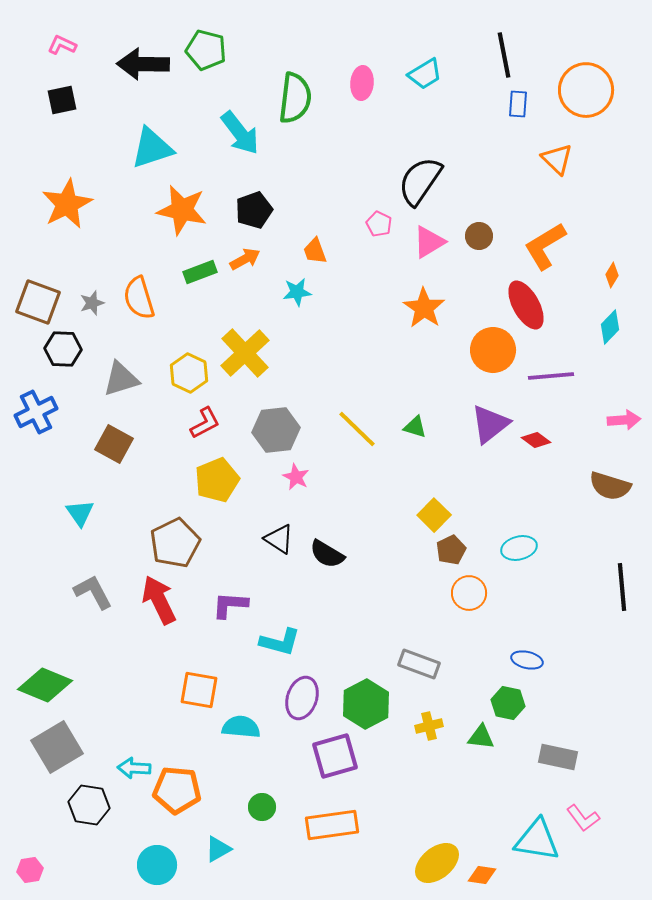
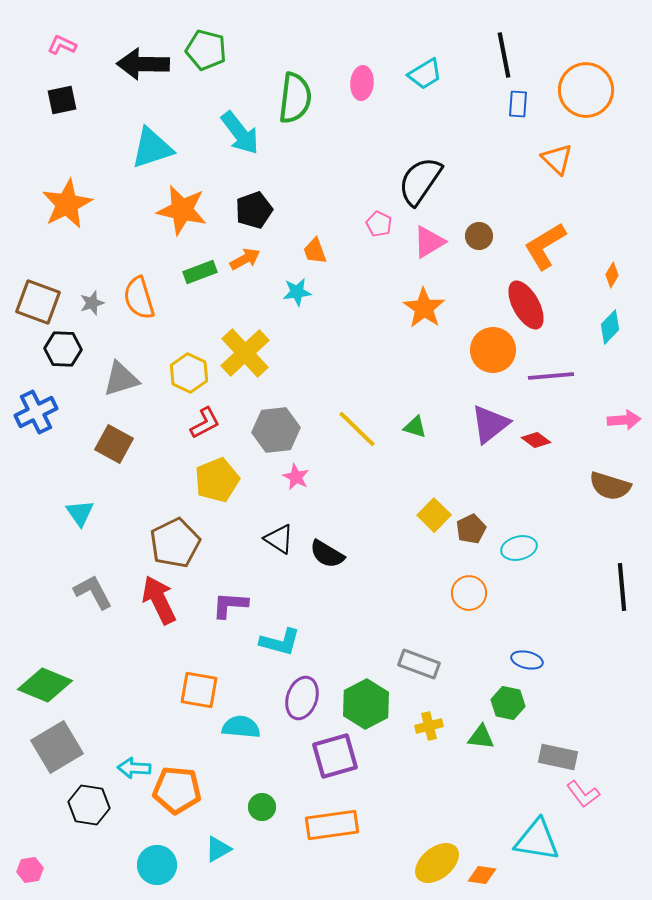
brown pentagon at (451, 550): moved 20 px right, 21 px up
pink L-shape at (583, 818): moved 24 px up
